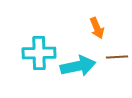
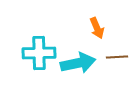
cyan arrow: moved 3 px up
